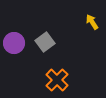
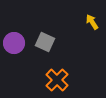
gray square: rotated 30 degrees counterclockwise
